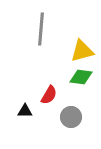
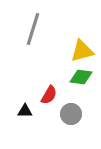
gray line: moved 8 px left; rotated 12 degrees clockwise
gray circle: moved 3 px up
